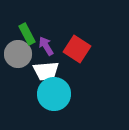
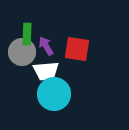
green rectangle: rotated 30 degrees clockwise
red square: rotated 24 degrees counterclockwise
gray circle: moved 4 px right, 2 px up
